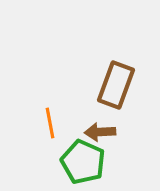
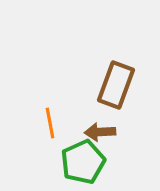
green pentagon: rotated 24 degrees clockwise
